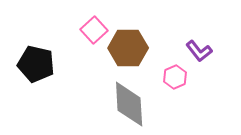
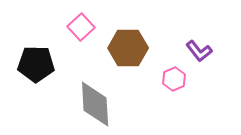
pink square: moved 13 px left, 3 px up
black pentagon: rotated 12 degrees counterclockwise
pink hexagon: moved 1 px left, 2 px down
gray diamond: moved 34 px left
